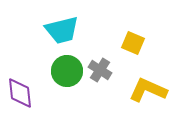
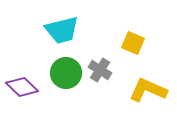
green circle: moved 1 px left, 2 px down
purple diamond: moved 2 px right, 6 px up; rotated 40 degrees counterclockwise
